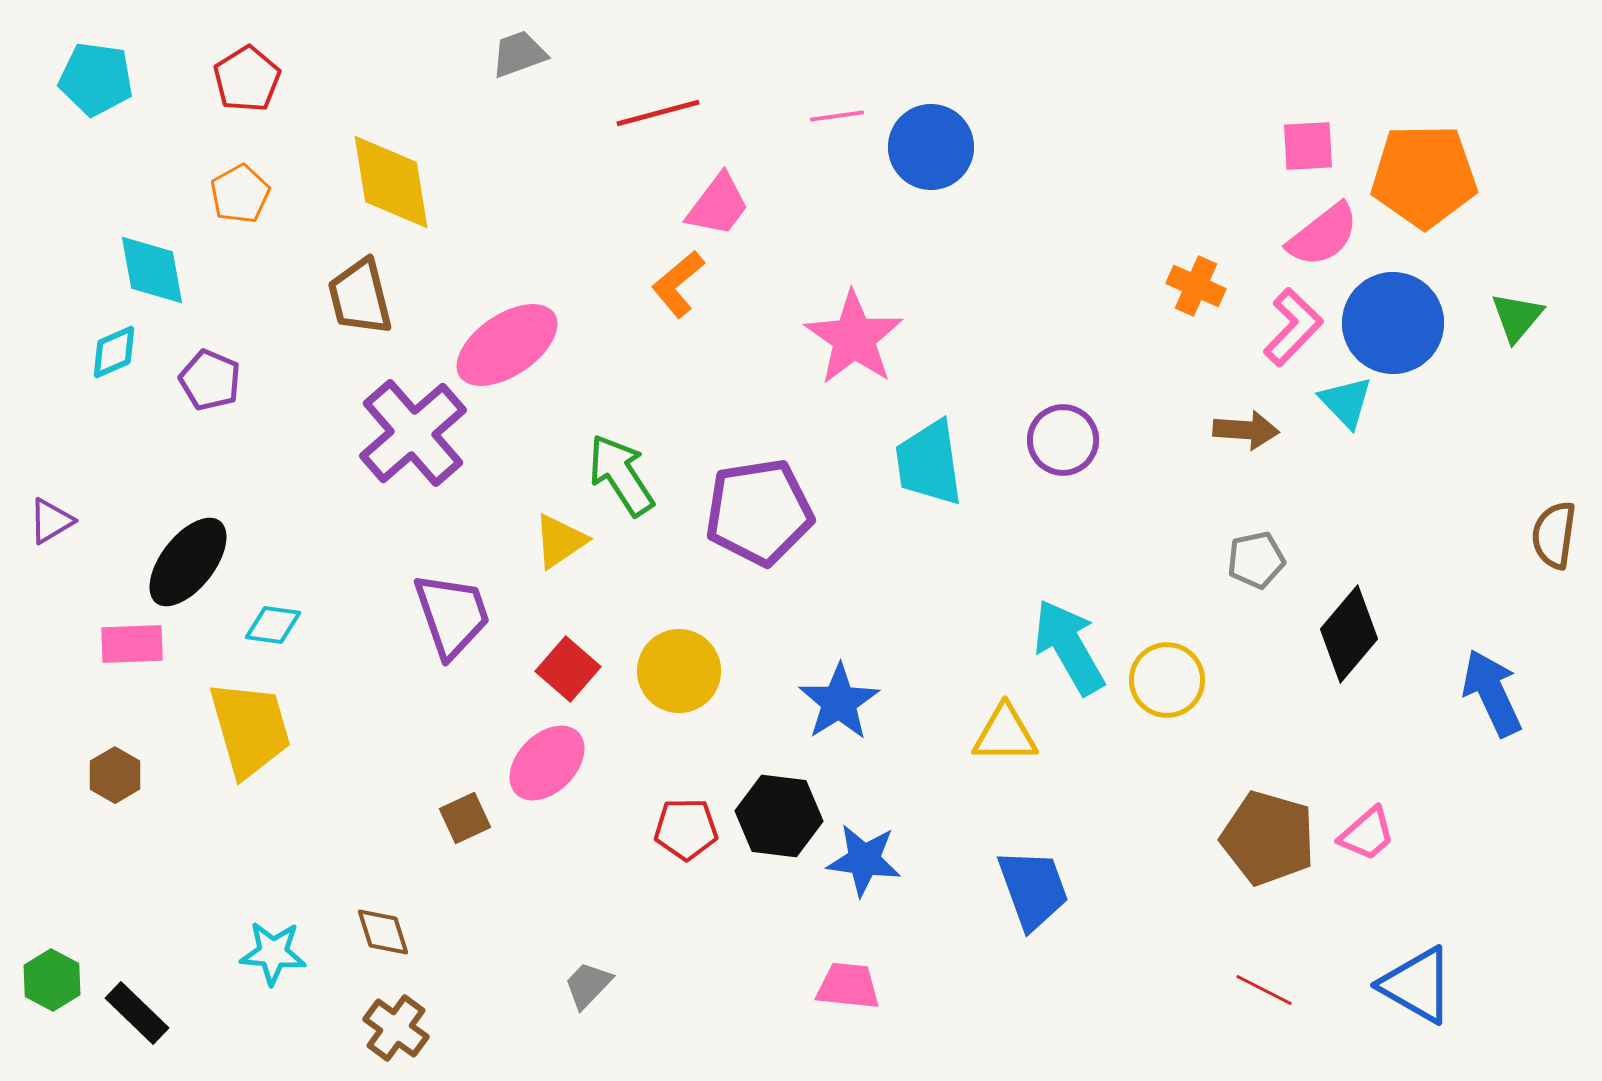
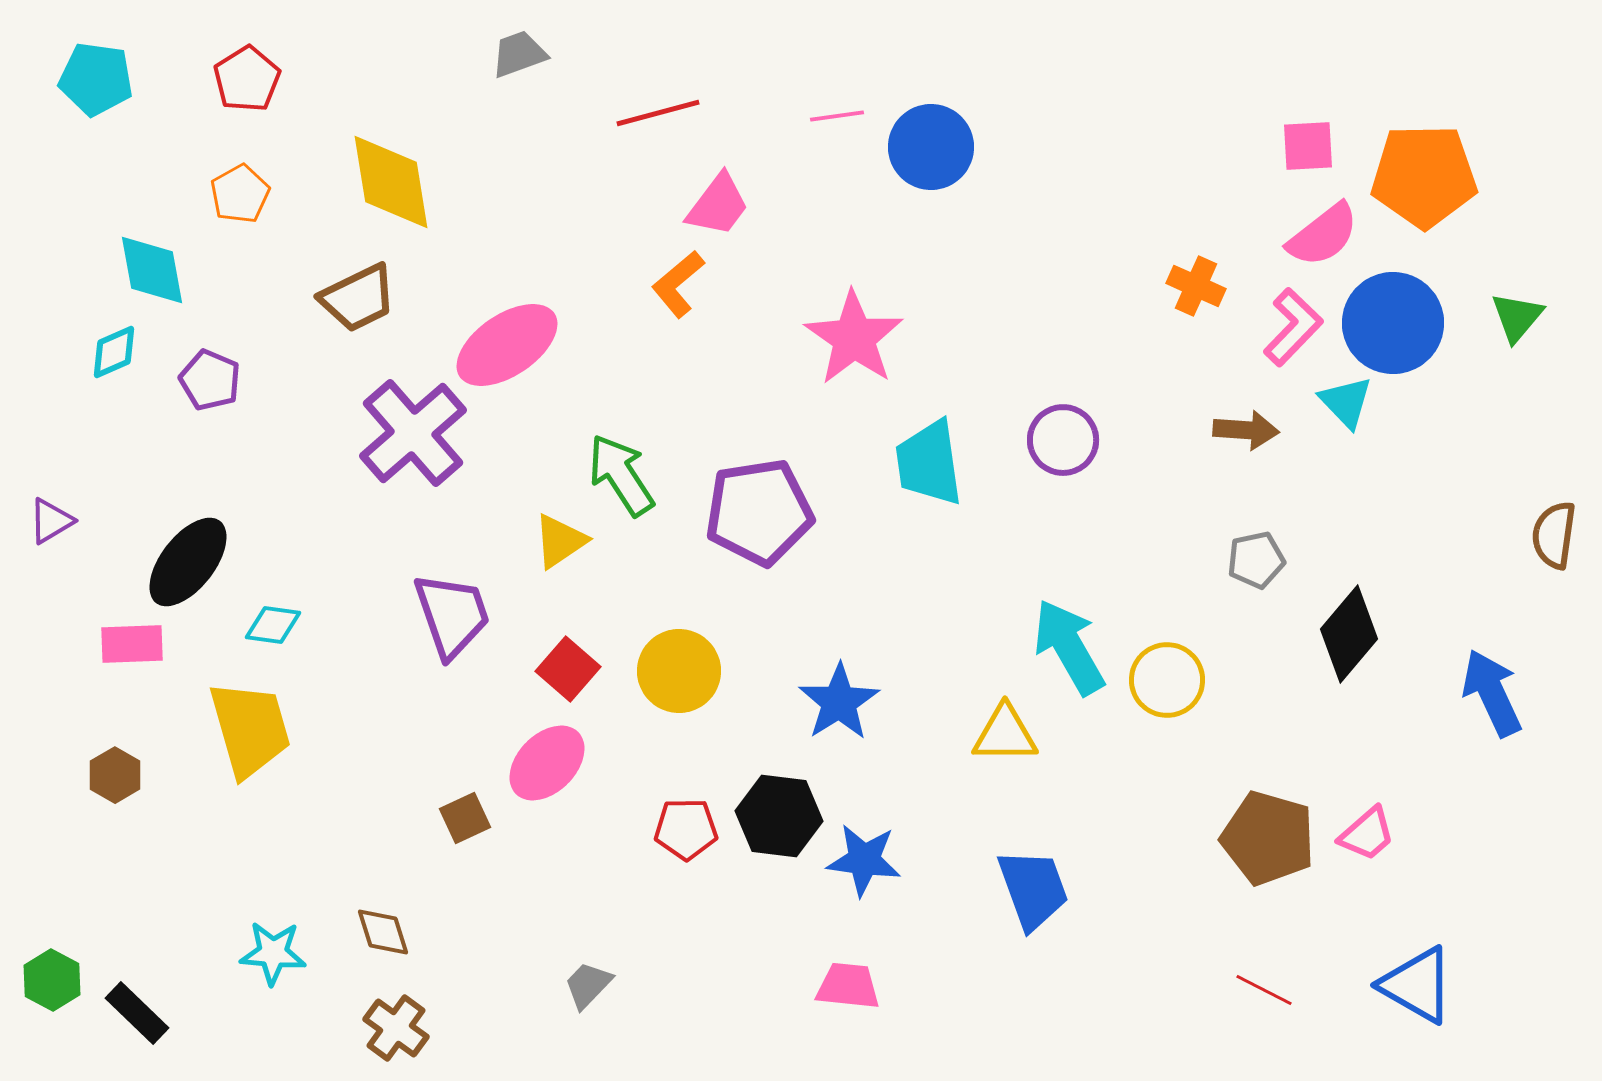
brown trapezoid at (360, 297): moved 2 px left, 1 px down; rotated 102 degrees counterclockwise
